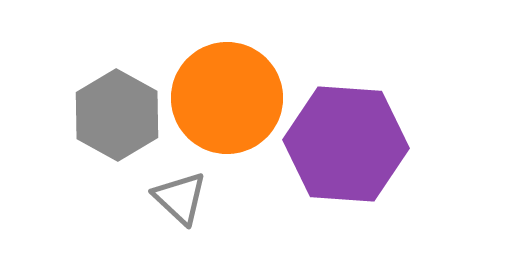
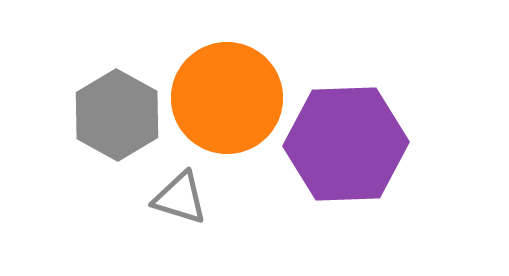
purple hexagon: rotated 6 degrees counterclockwise
gray triangle: rotated 26 degrees counterclockwise
